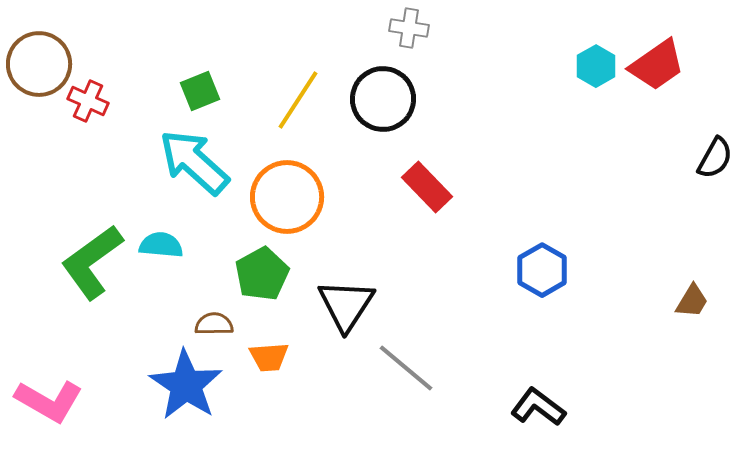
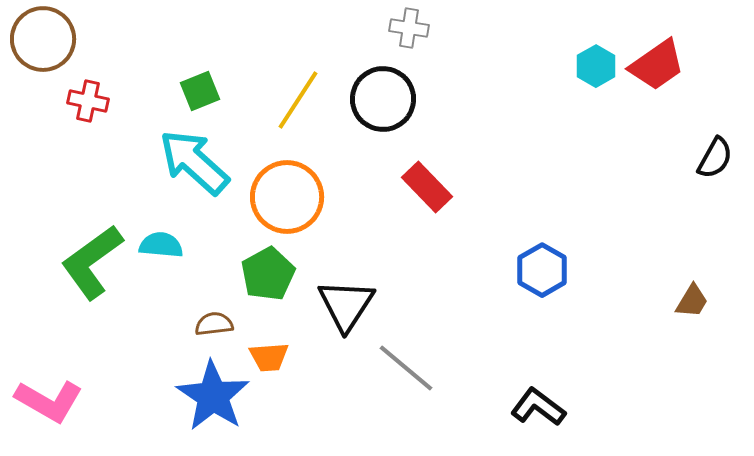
brown circle: moved 4 px right, 25 px up
red cross: rotated 12 degrees counterclockwise
green pentagon: moved 6 px right
brown semicircle: rotated 6 degrees counterclockwise
blue star: moved 27 px right, 11 px down
